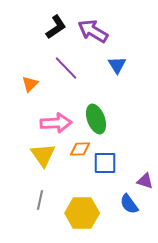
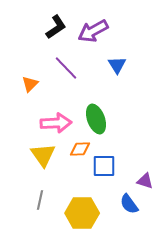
purple arrow: rotated 60 degrees counterclockwise
blue square: moved 1 px left, 3 px down
